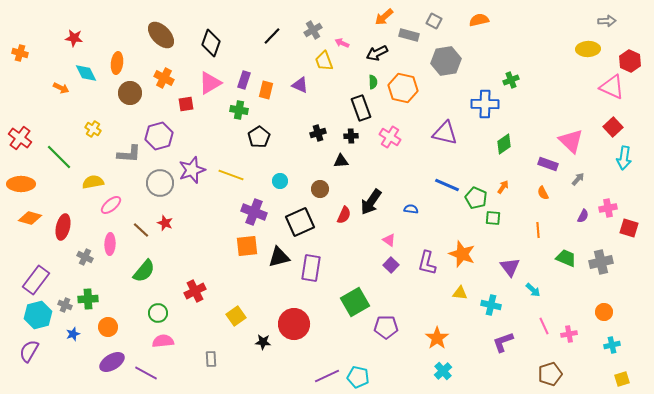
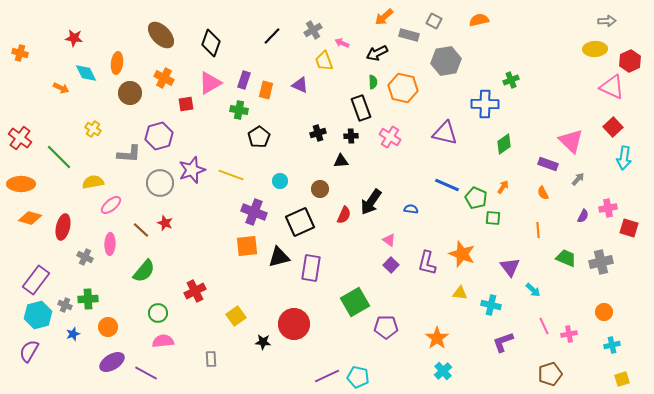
yellow ellipse at (588, 49): moved 7 px right
red hexagon at (630, 61): rotated 10 degrees clockwise
